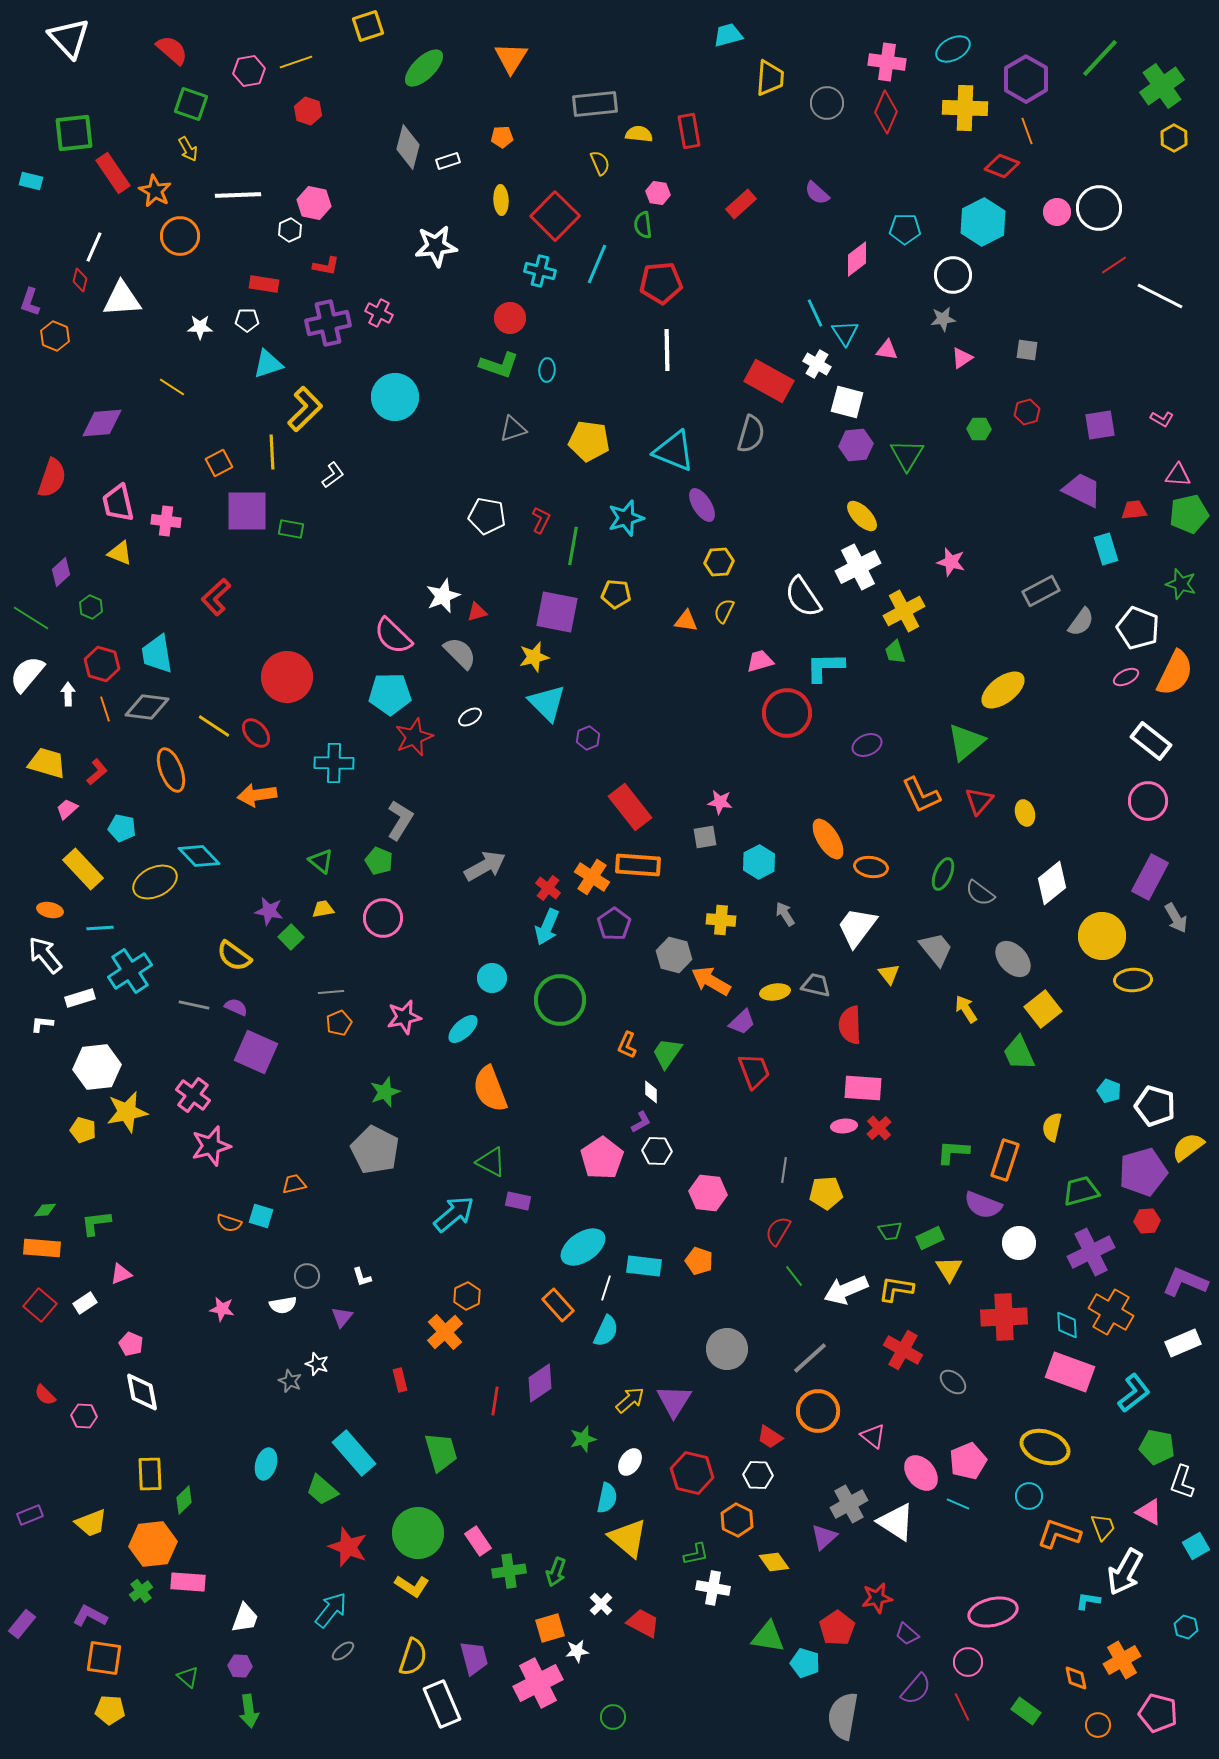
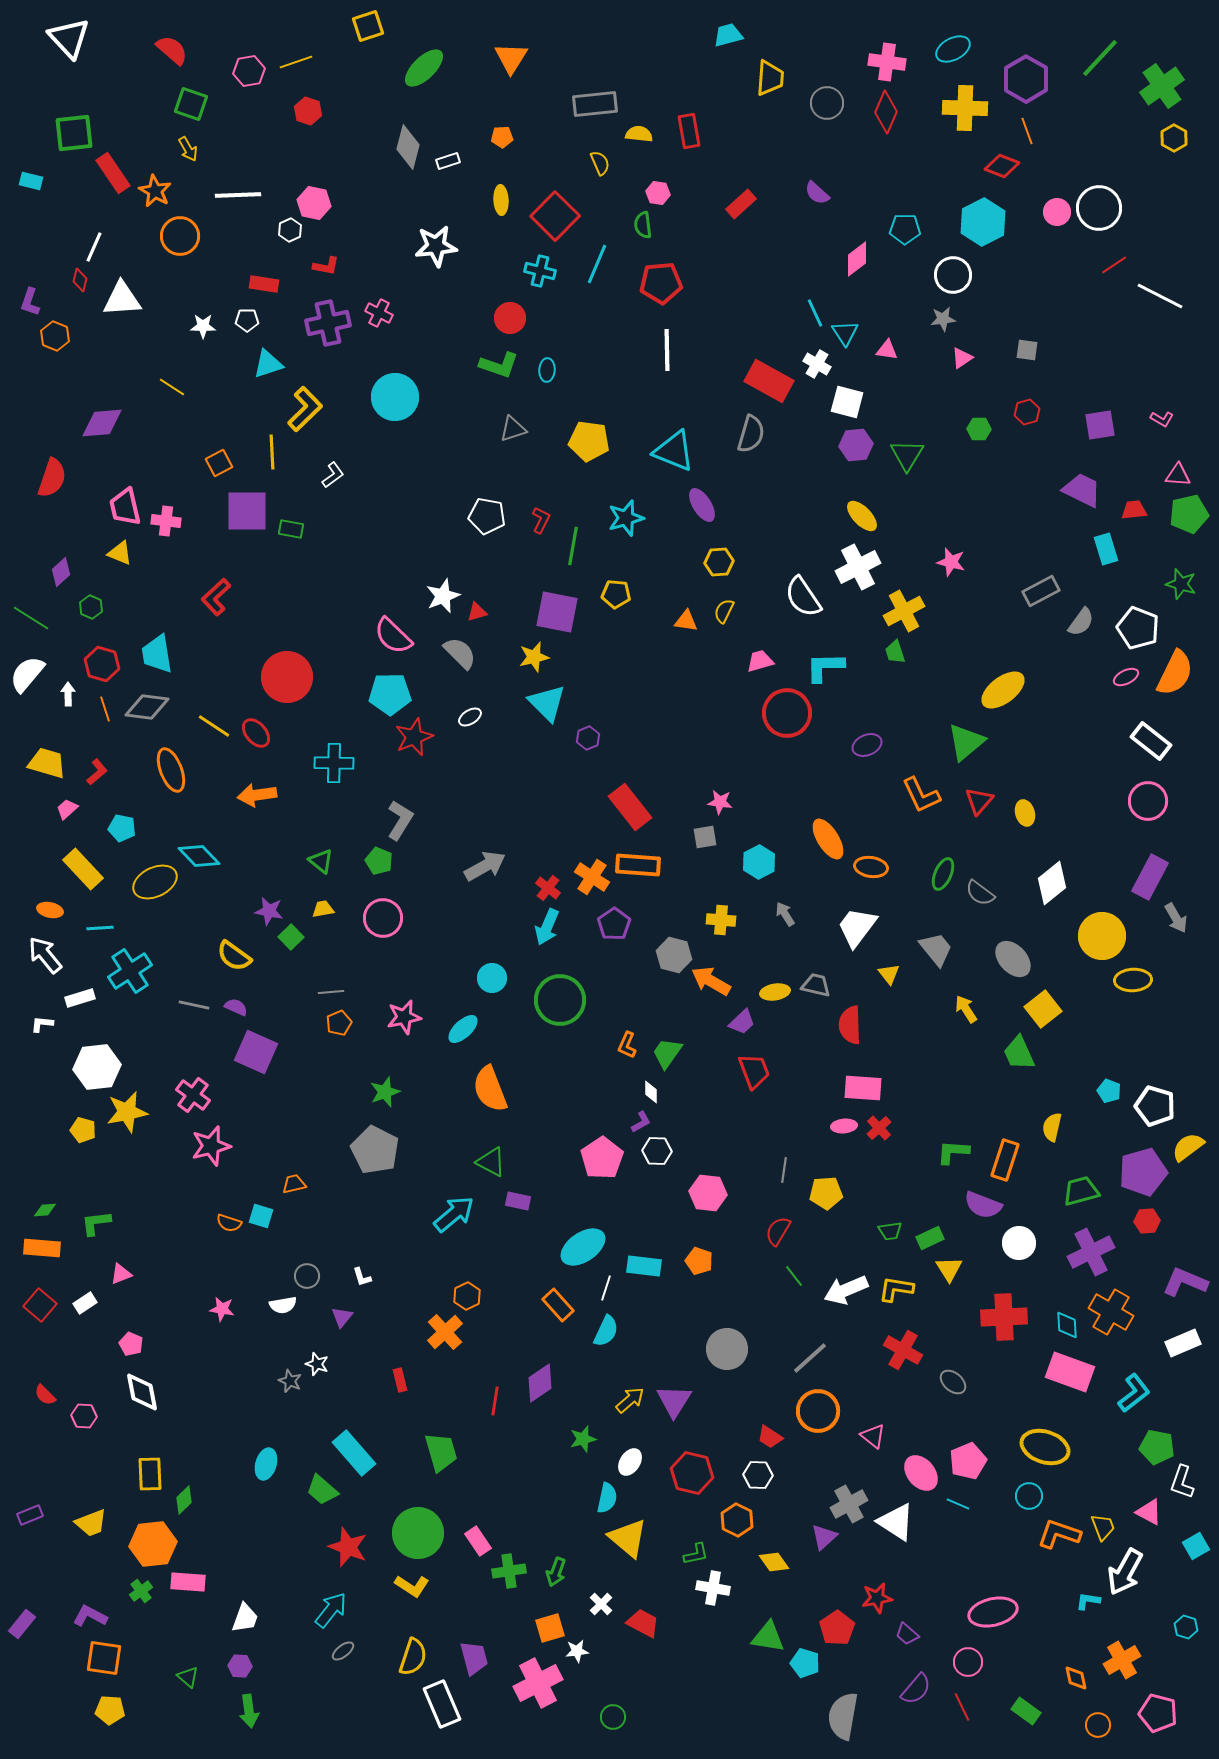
white star at (200, 327): moved 3 px right, 1 px up
pink trapezoid at (118, 503): moved 7 px right, 4 px down
